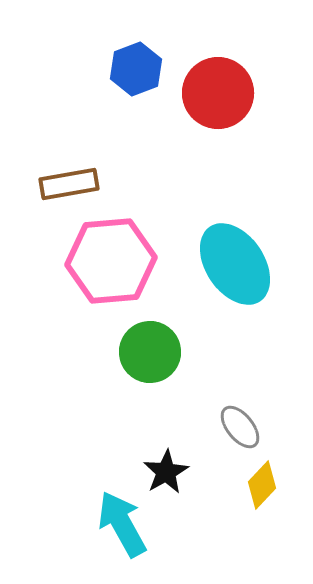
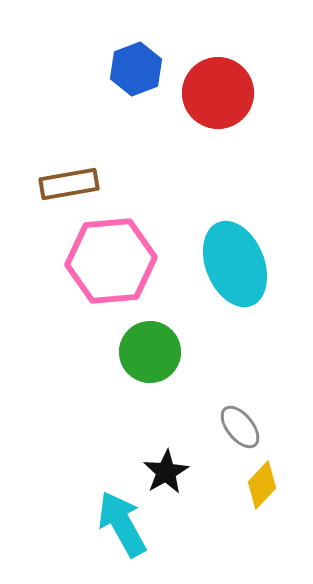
cyan ellipse: rotated 12 degrees clockwise
